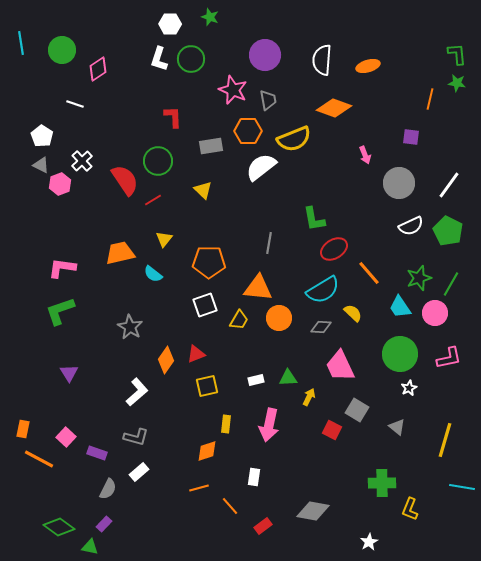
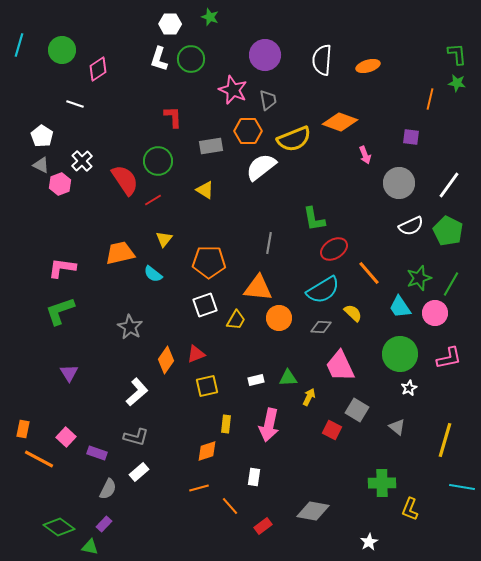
cyan line at (21, 43): moved 2 px left, 2 px down; rotated 25 degrees clockwise
orange diamond at (334, 108): moved 6 px right, 14 px down
yellow triangle at (203, 190): moved 2 px right; rotated 12 degrees counterclockwise
yellow trapezoid at (239, 320): moved 3 px left
